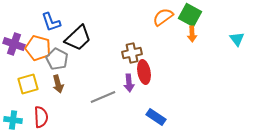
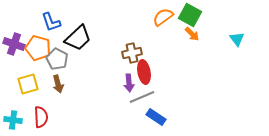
orange arrow: rotated 42 degrees counterclockwise
gray line: moved 39 px right
